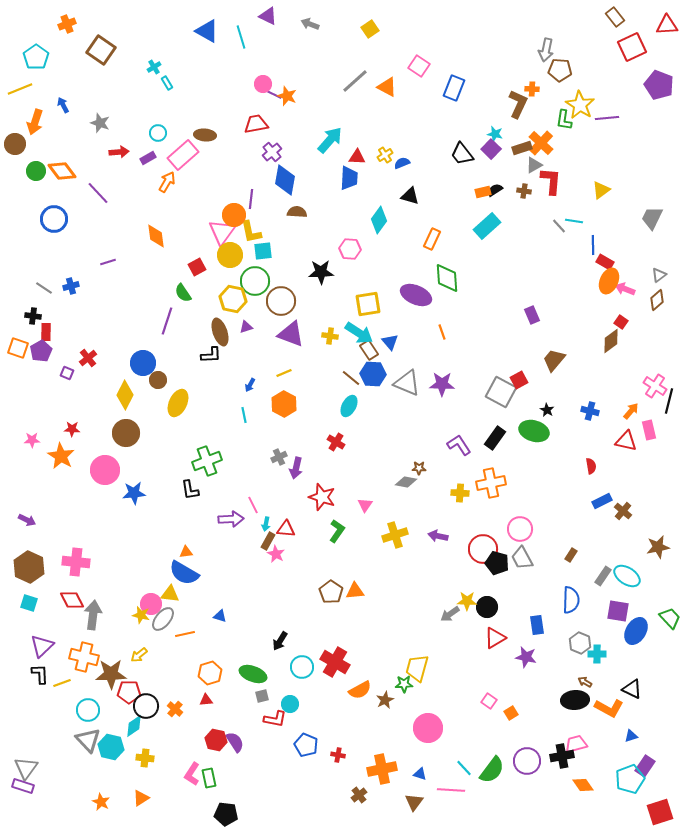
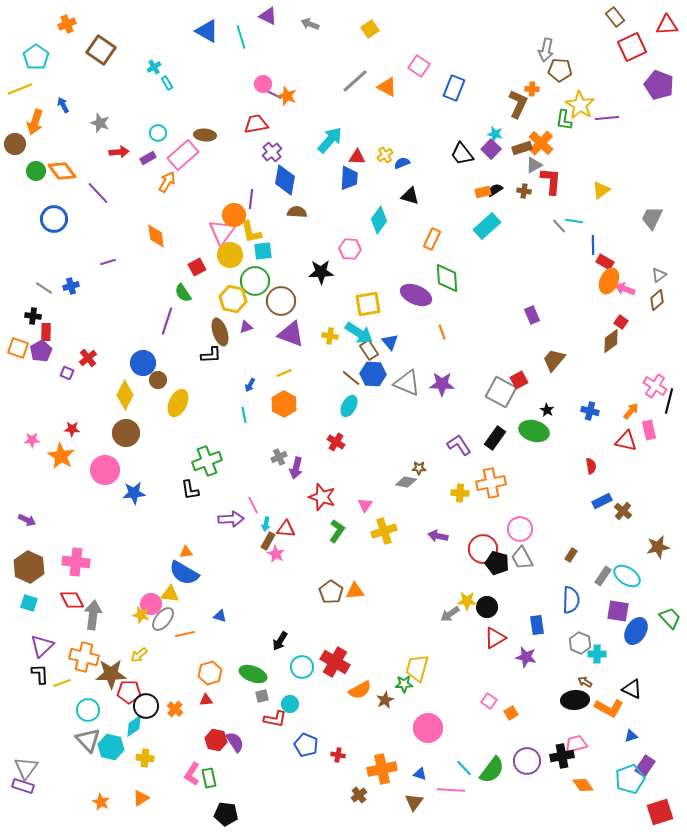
yellow cross at (395, 535): moved 11 px left, 4 px up
